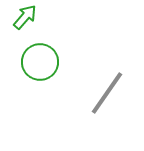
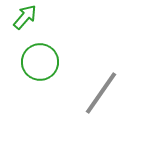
gray line: moved 6 px left
